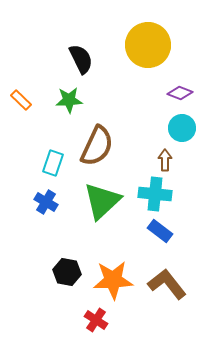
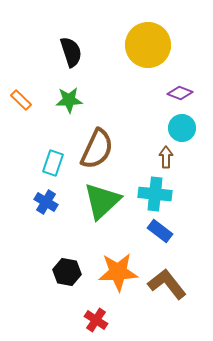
black semicircle: moved 10 px left, 7 px up; rotated 8 degrees clockwise
brown semicircle: moved 3 px down
brown arrow: moved 1 px right, 3 px up
orange star: moved 5 px right, 8 px up
